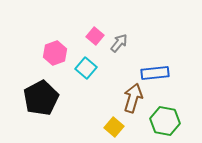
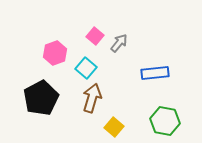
brown arrow: moved 41 px left
